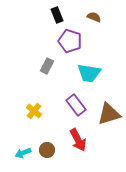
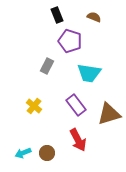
yellow cross: moved 5 px up
brown circle: moved 3 px down
